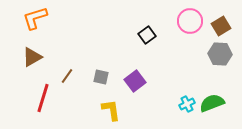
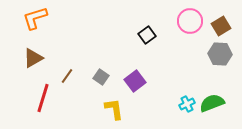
brown triangle: moved 1 px right, 1 px down
gray square: rotated 21 degrees clockwise
yellow L-shape: moved 3 px right, 1 px up
